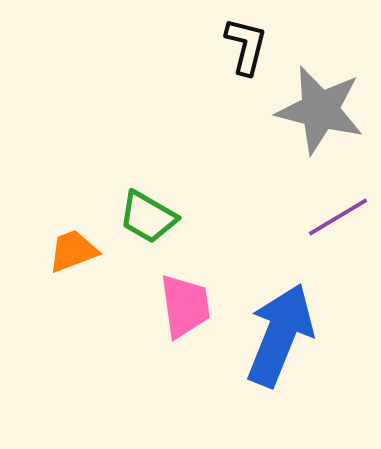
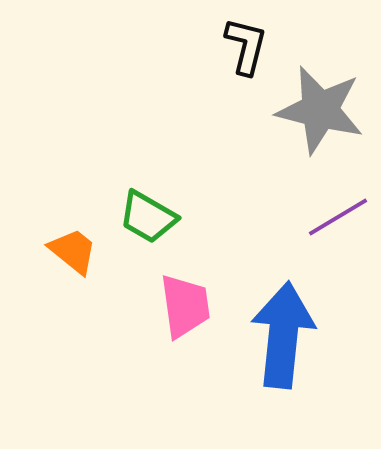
orange trapezoid: rotated 60 degrees clockwise
blue arrow: moved 3 px right; rotated 16 degrees counterclockwise
